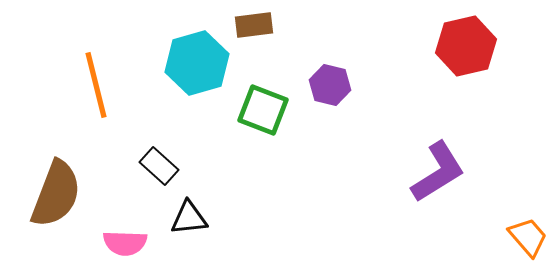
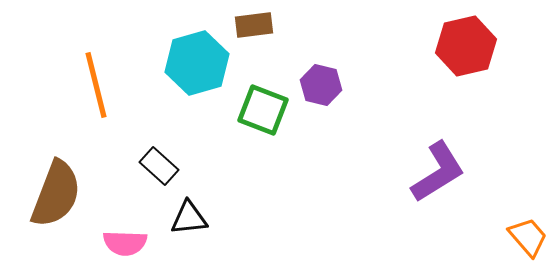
purple hexagon: moved 9 px left
